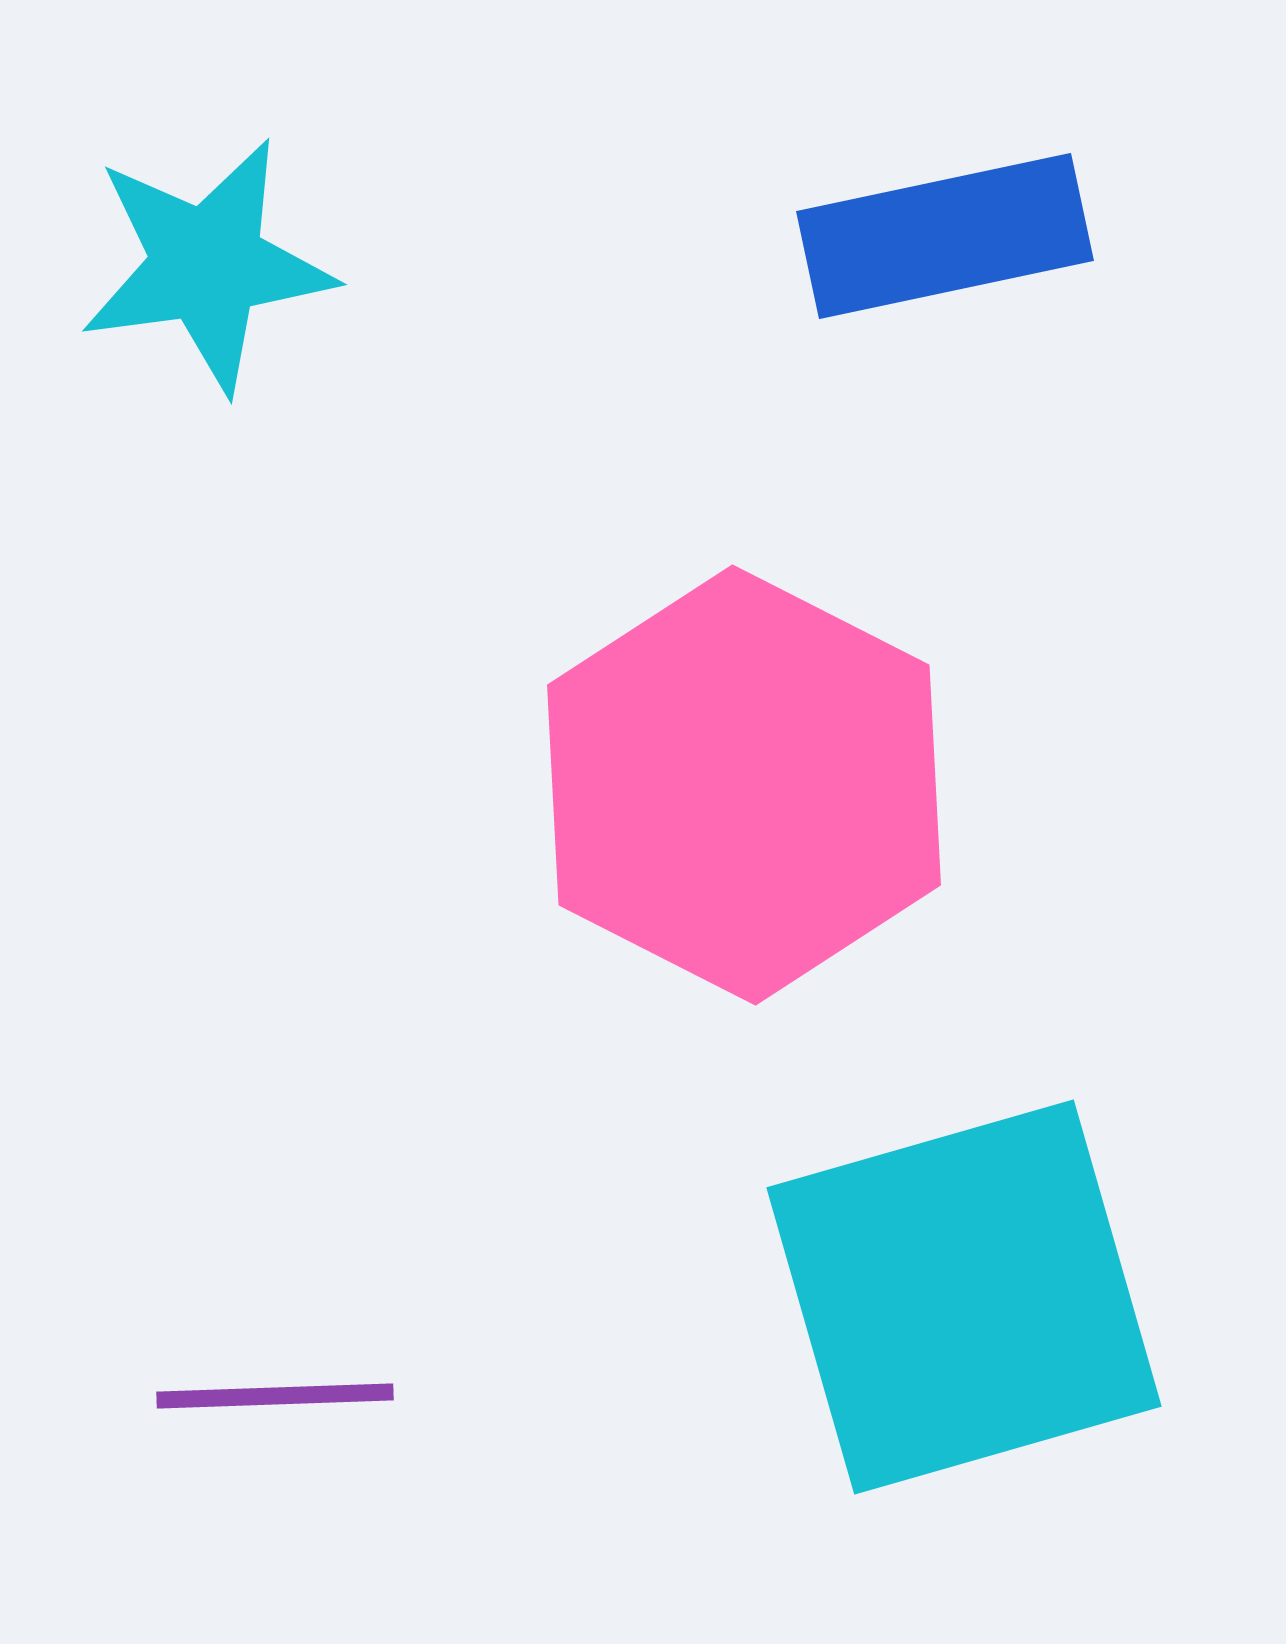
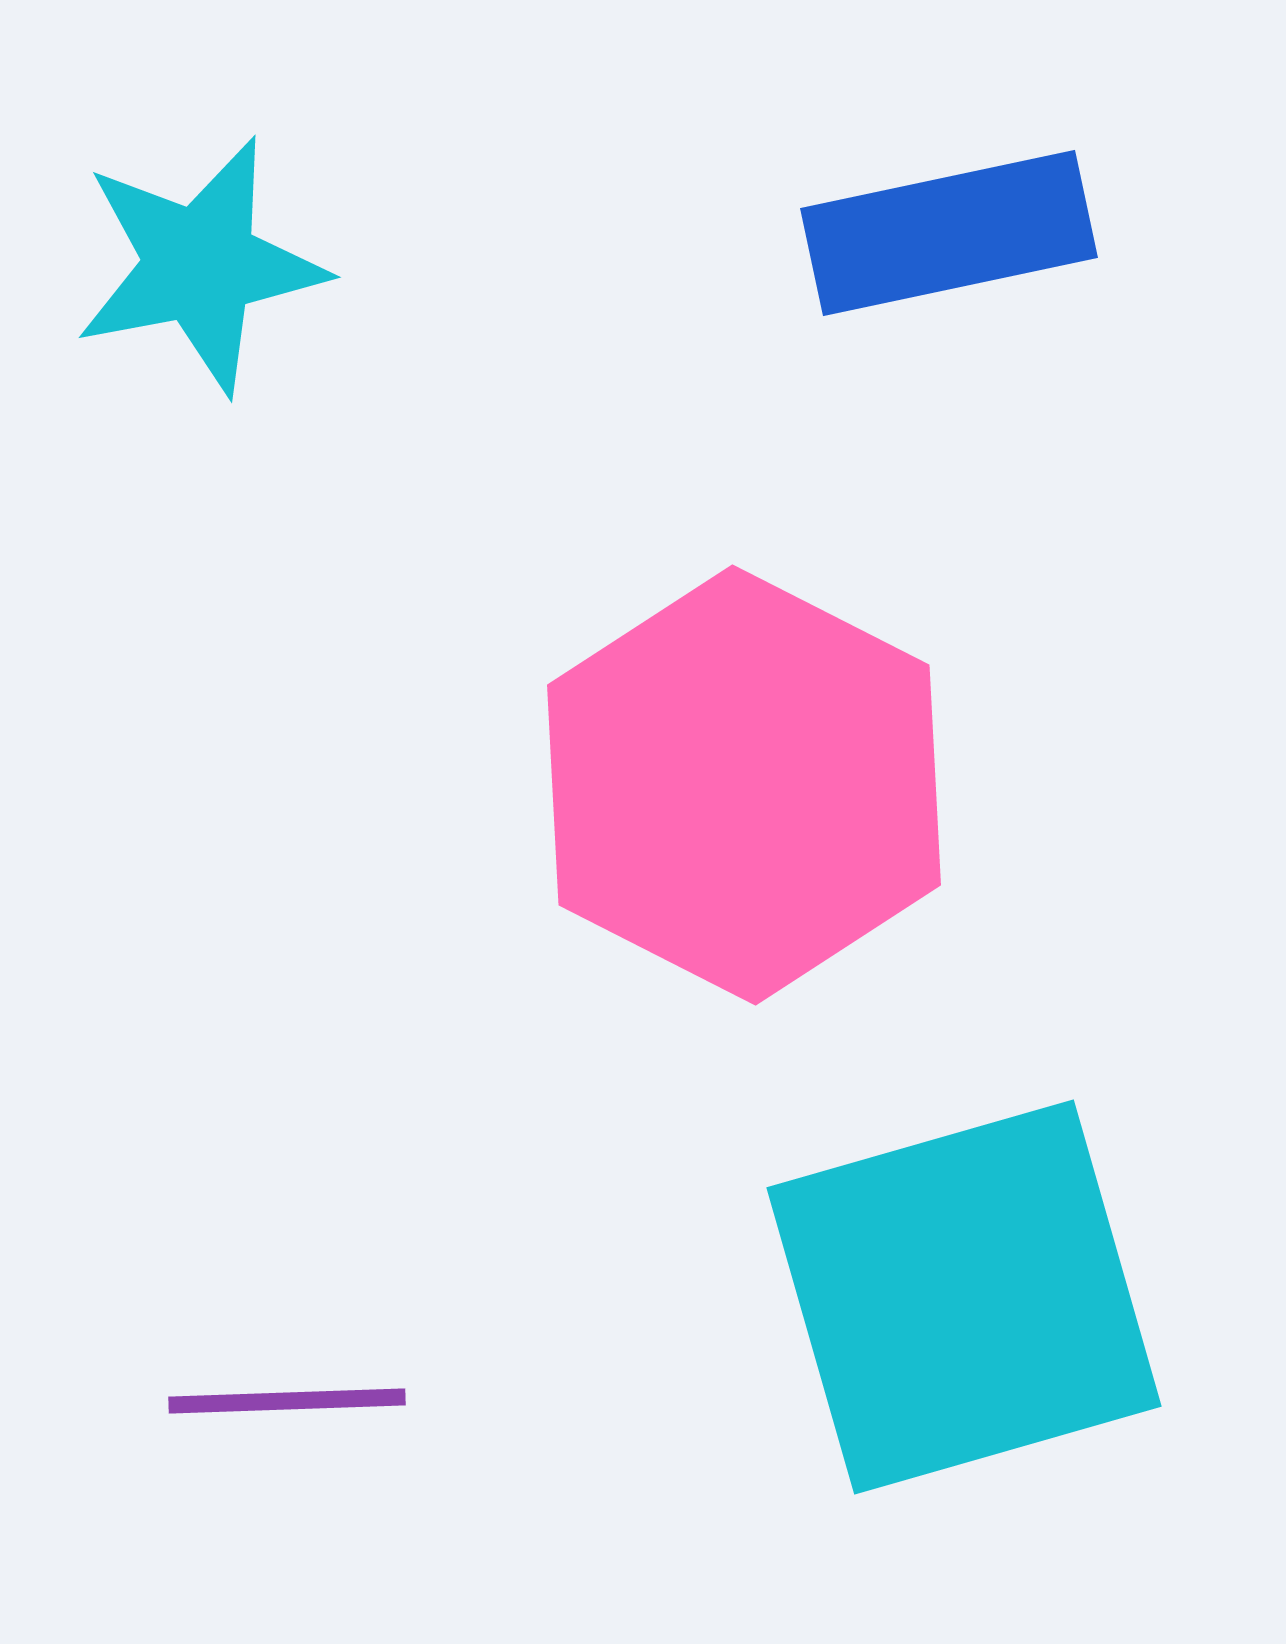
blue rectangle: moved 4 px right, 3 px up
cyan star: moved 7 px left; rotated 3 degrees counterclockwise
purple line: moved 12 px right, 5 px down
